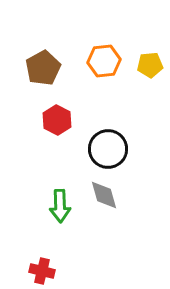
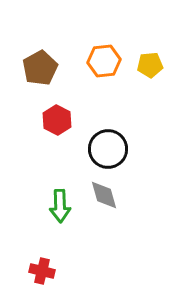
brown pentagon: moved 3 px left
